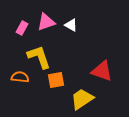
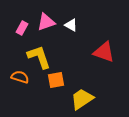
red triangle: moved 2 px right, 19 px up
orange semicircle: rotated 12 degrees clockwise
